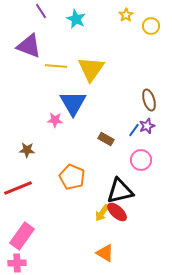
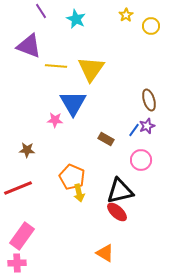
yellow arrow: moved 23 px left, 20 px up; rotated 48 degrees counterclockwise
